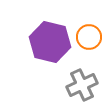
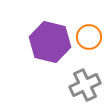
gray cross: moved 3 px right
